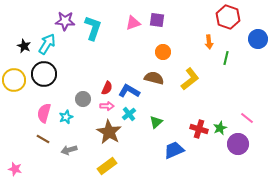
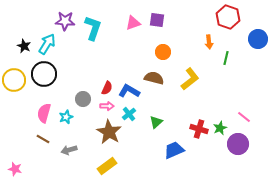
pink line: moved 3 px left, 1 px up
